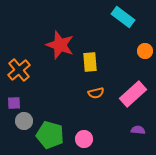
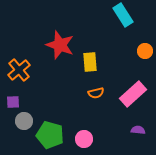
cyan rectangle: moved 2 px up; rotated 20 degrees clockwise
purple square: moved 1 px left, 1 px up
